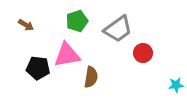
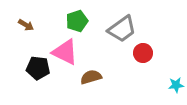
gray trapezoid: moved 4 px right
pink triangle: moved 2 px left, 3 px up; rotated 36 degrees clockwise
brown semicircle: rotated 115 degrees counterclockwise
